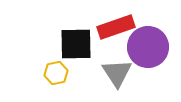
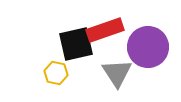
red rectangle: moved 11 px left, 3 px down
black square: rotated 12 degrees counterclockwise
yellow hexagon: rotated 25 degrees clockwise
